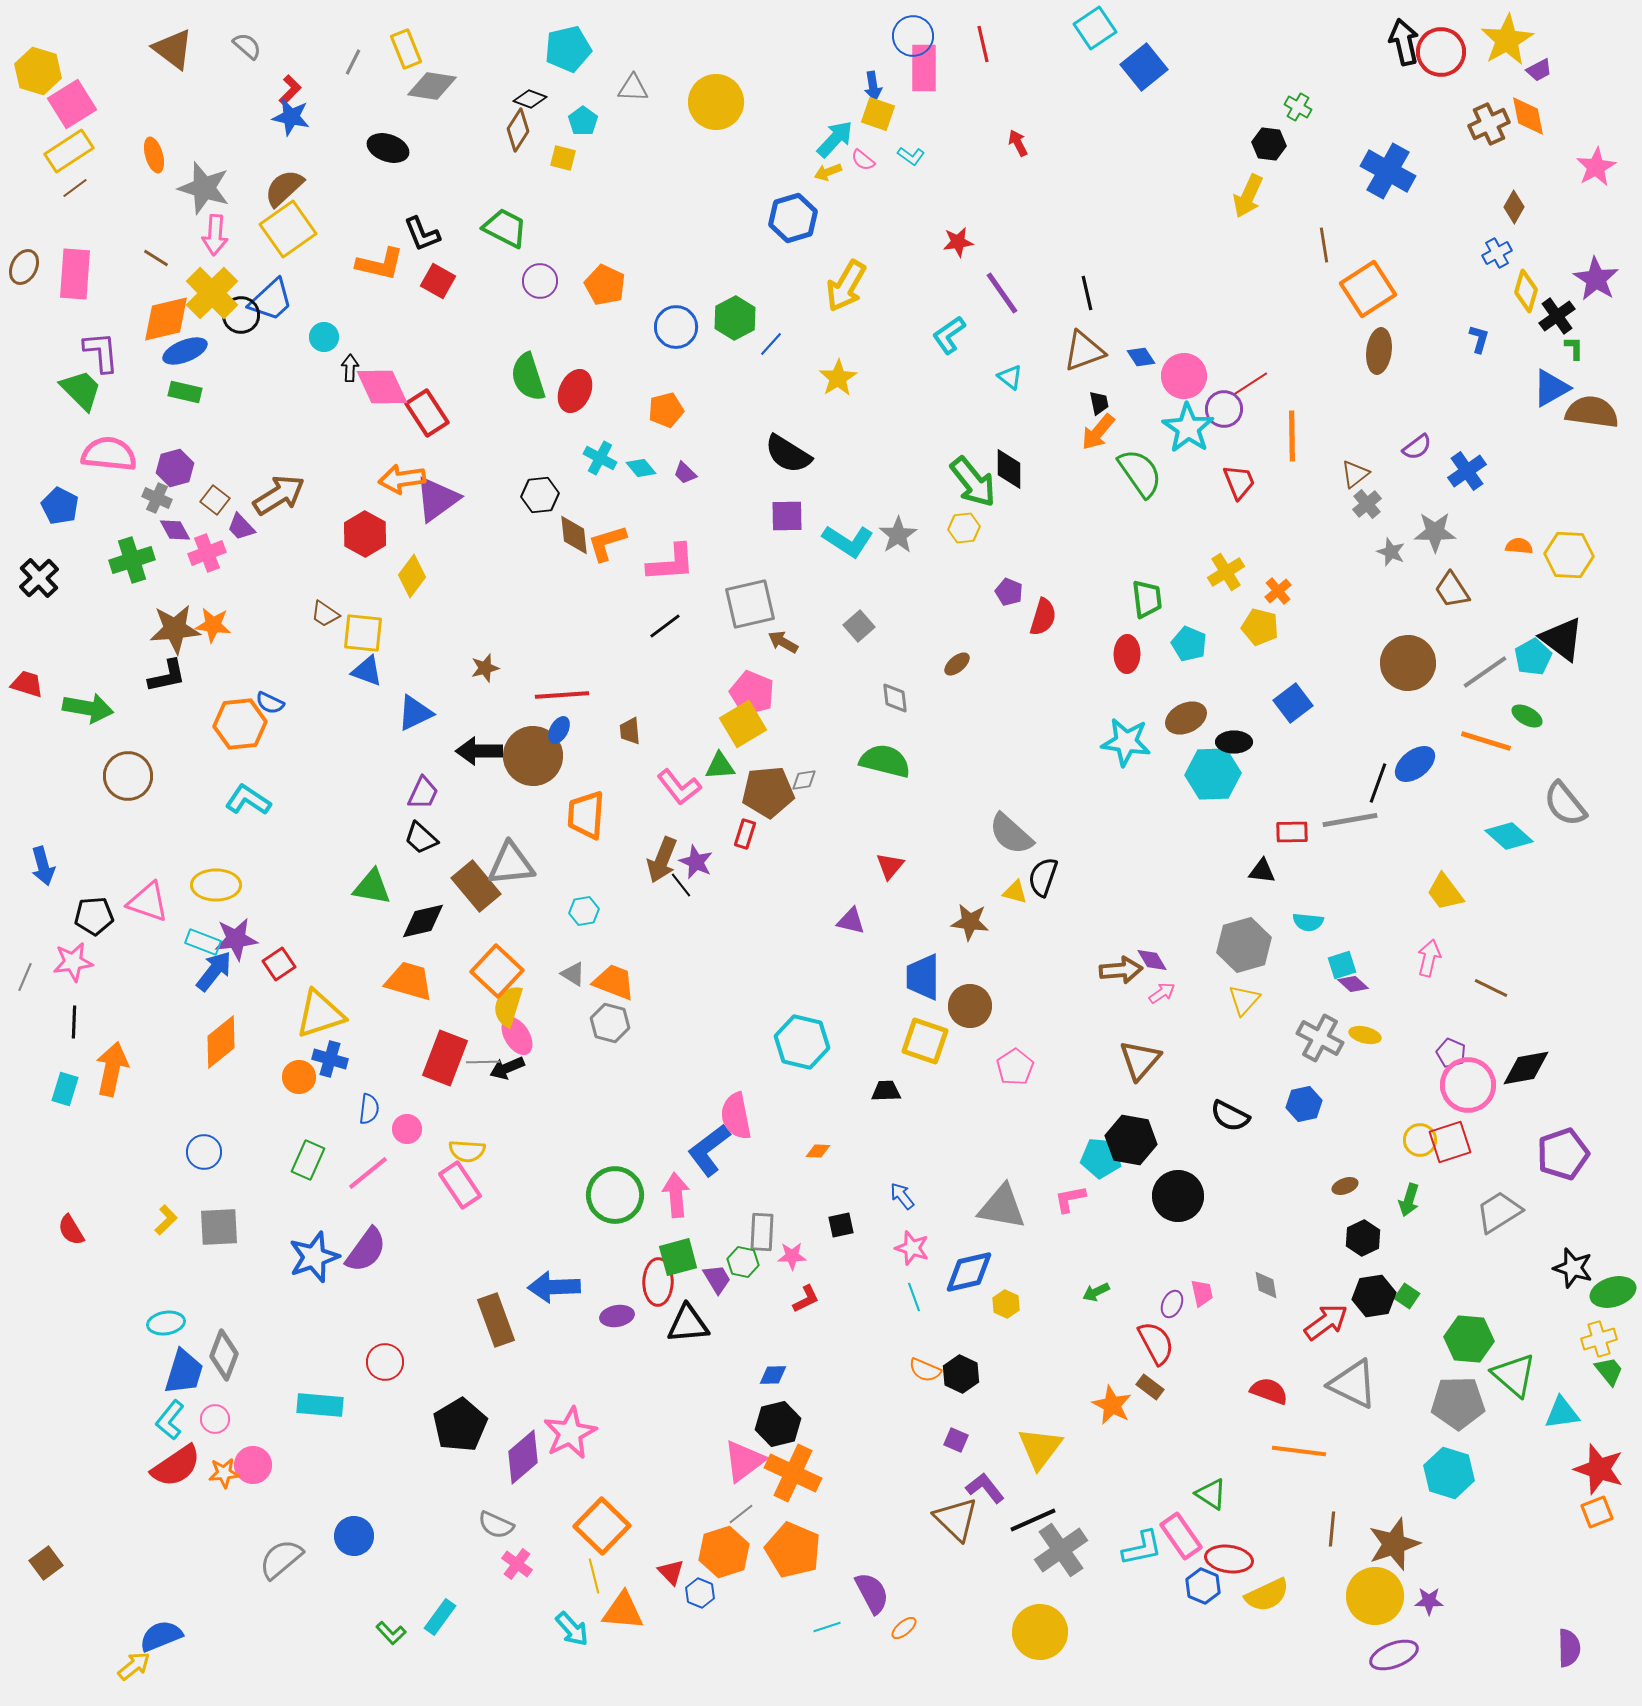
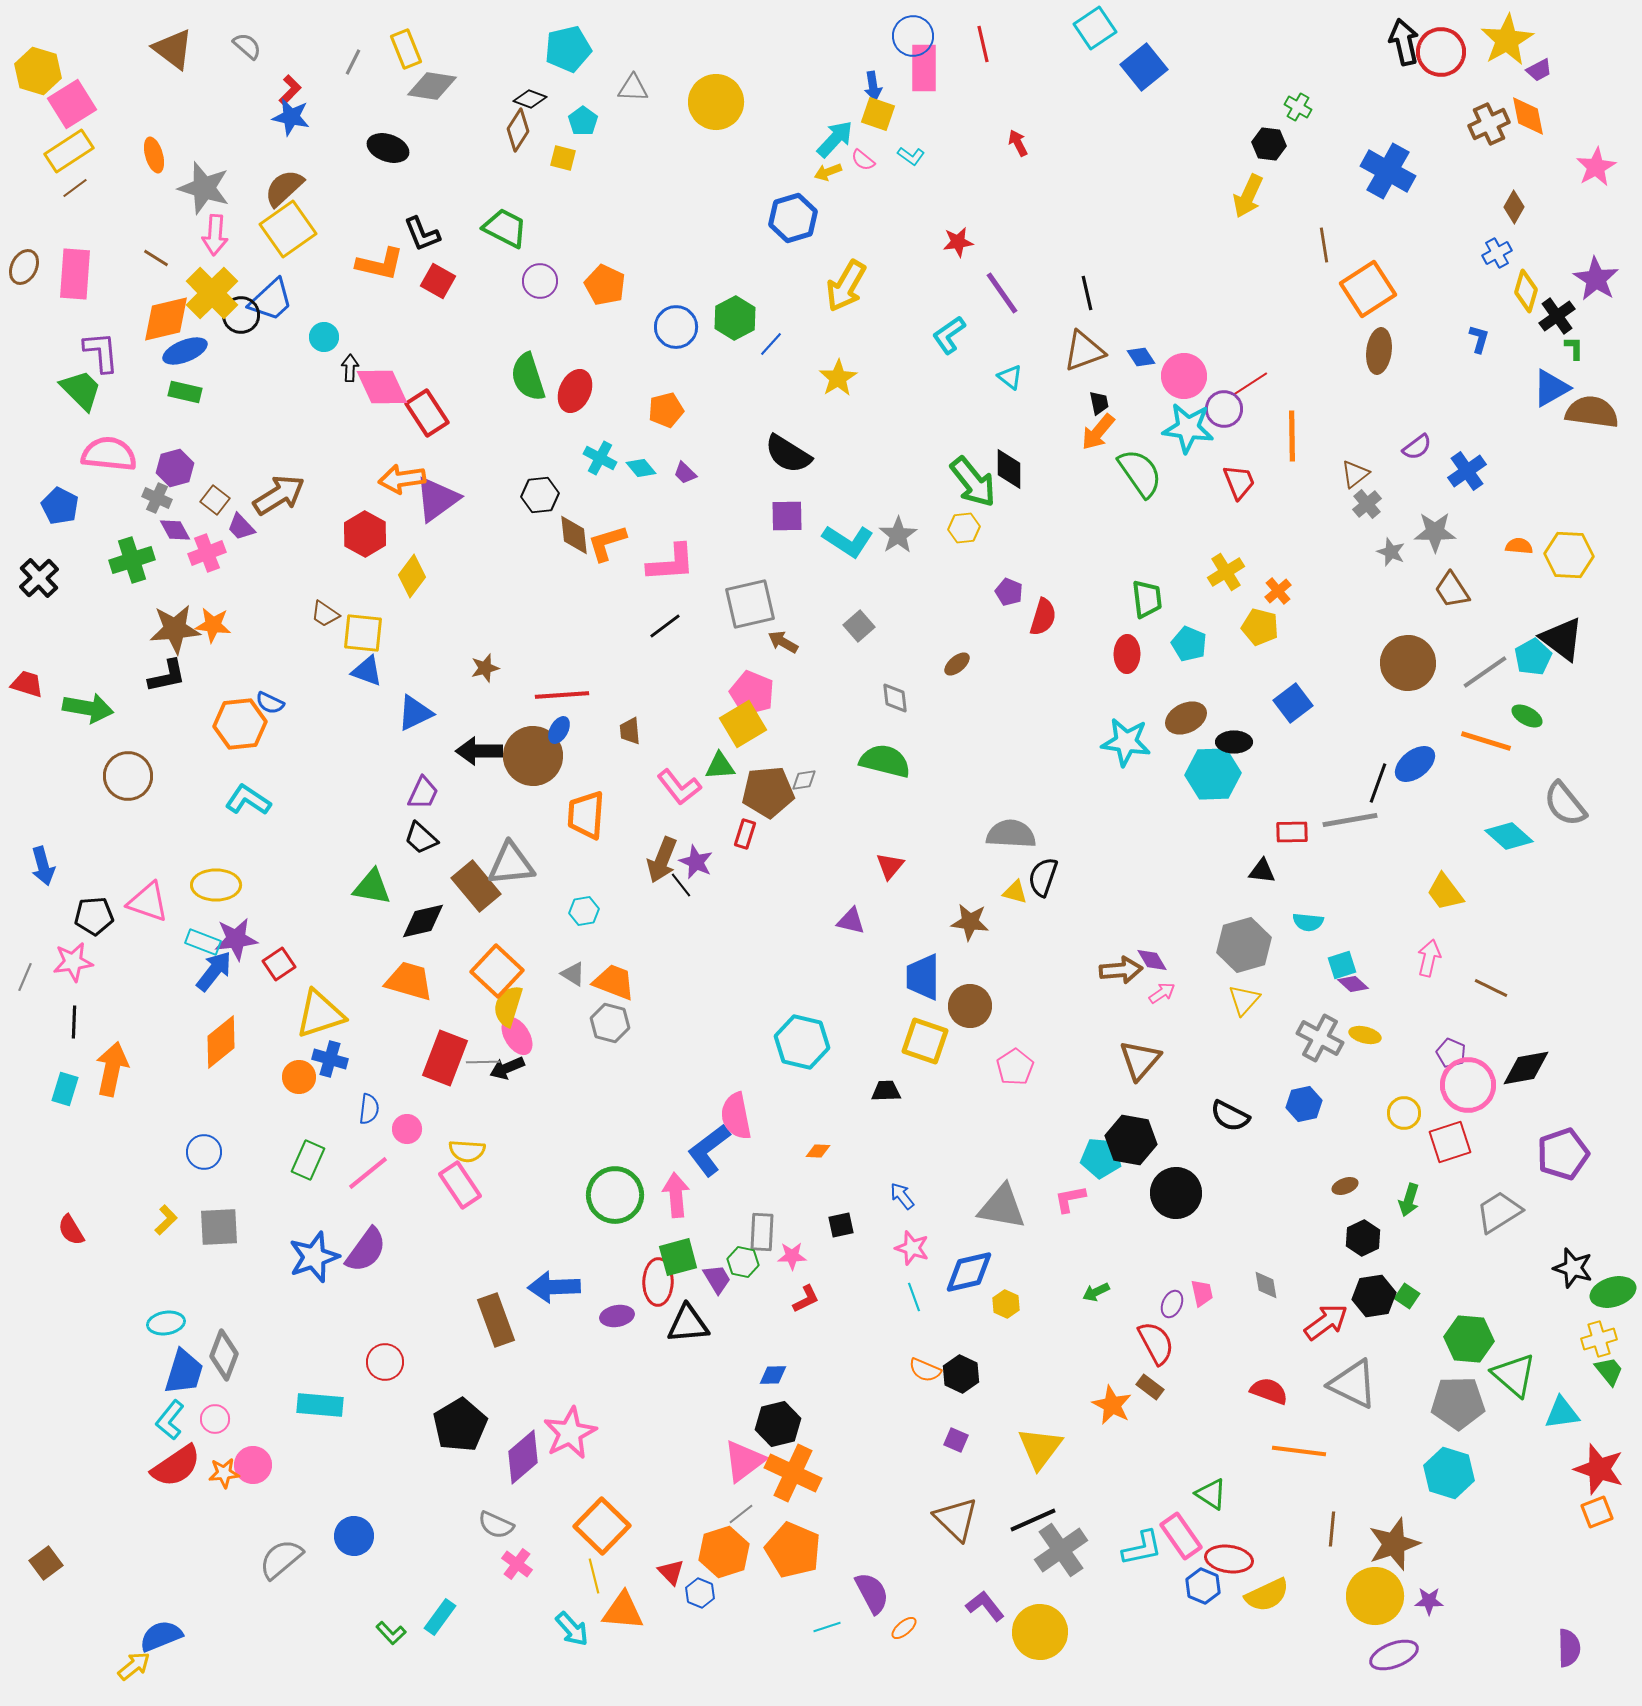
cyan star at (1188, 428): rotated 27 degrees counterclockwise
gray semicircle at (1011, 834): rotated 141 degrees clockwise
yellow circle at (1420, 1140): moved 16 px left, 27 px up
black circle at (1178, 1196): moved 2 px left, 3 px up
purple L-shape at (985, 1488): moved 118 px down
